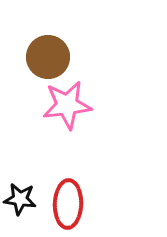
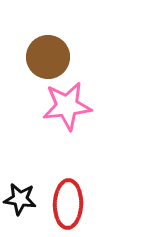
pink star: moved 1 px down
